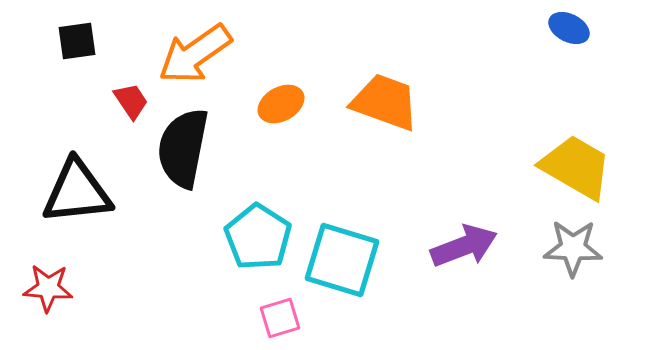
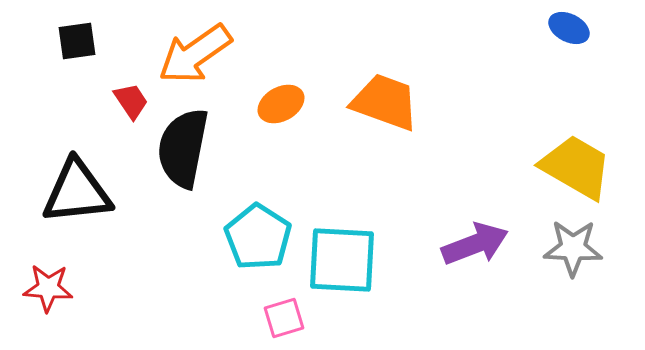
purple arrow: moved 11 px right, 2 px up
cyan square: rotated 14 degrees counterclockwise
pink square: moved 4 px right
